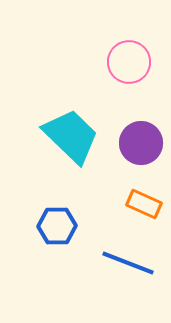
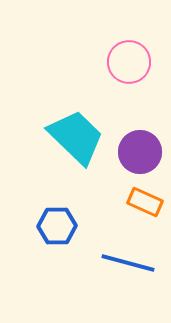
cyan trapezoid: moved 5 px right, 1 px down
purple circle: moved 1 px left, 9 px down
orange rectangle: moved 1 px right, 2 px up
blue line: rotated 6 degrees counterclockwise
